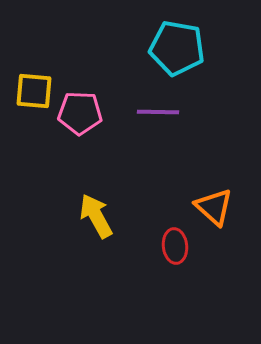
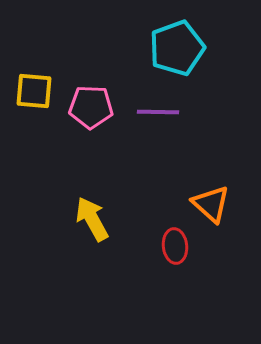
cyan pentagon: rotated 30 degrees counterclockwise
pink pentagon: moved 11 px right, 6 px up
orange triangle: moved 3 px left, 3 px up
yellow arrow: moved 4 px left, 3 px down
